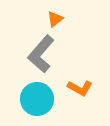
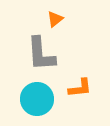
gray L-shape: rotated 45 degrees counterclockwise
orange L-shape: rotated 35 degrees counterclockwise
